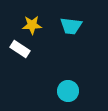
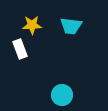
white rectangle: rotated 36 degrees clockwise
cyan circle: moved 6 px left, 4 px down
